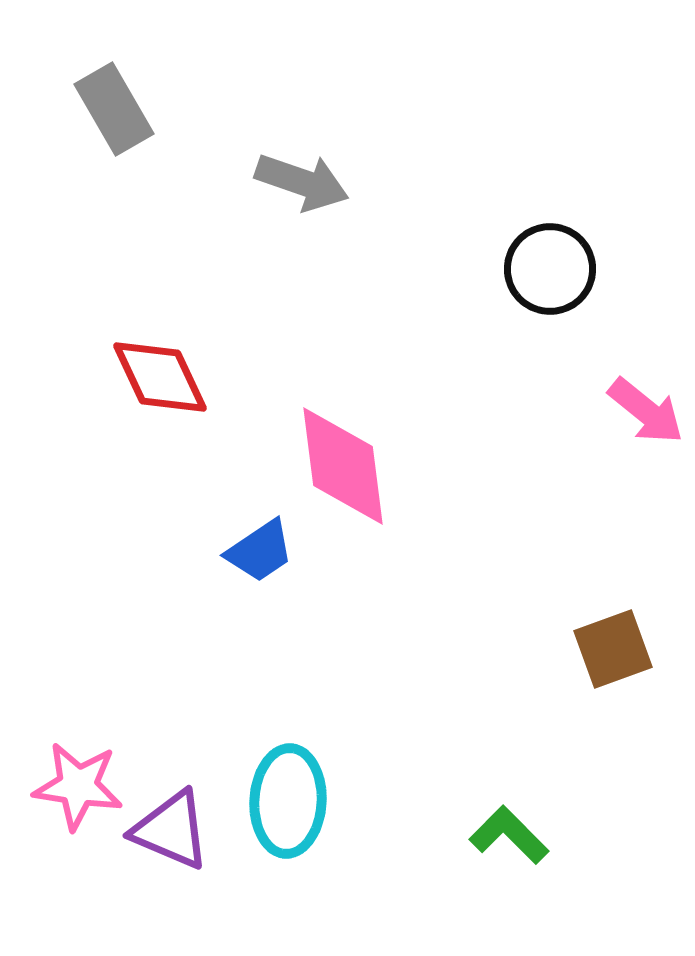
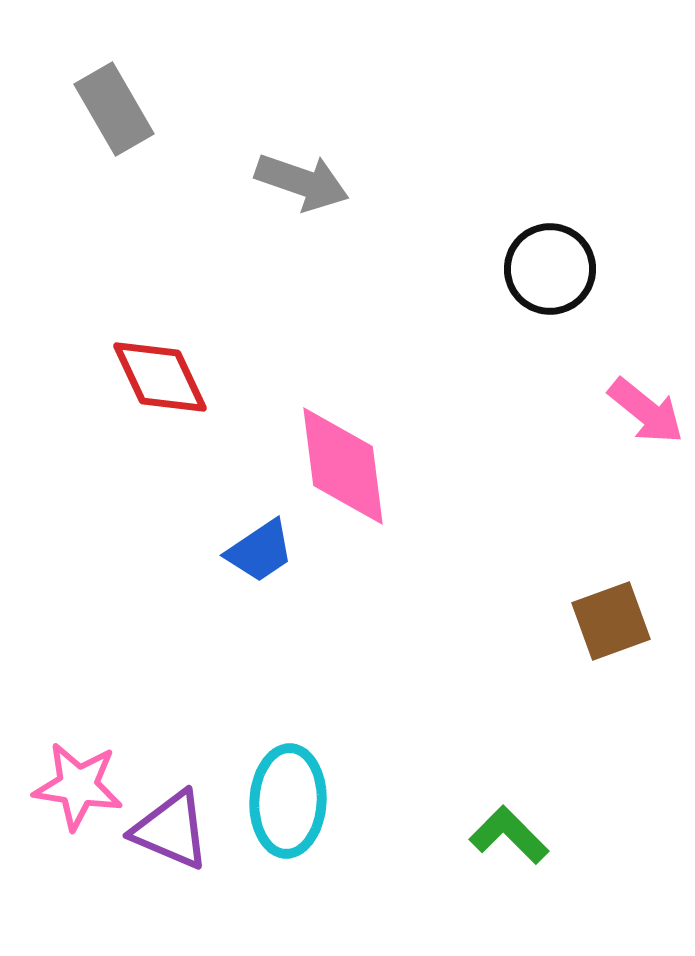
brown square: moved 2 px left, 28 px up
